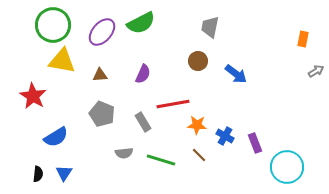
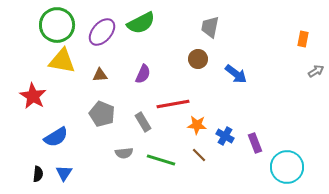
green circle: moved 4 px right
brown circle: moved 2 px up
